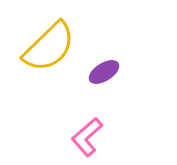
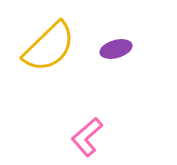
purple ellipse: moved 12 px right, 23 px up; rotated 16 degrees clockwise
